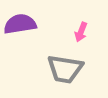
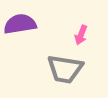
pink arrow: moved 3 px down
